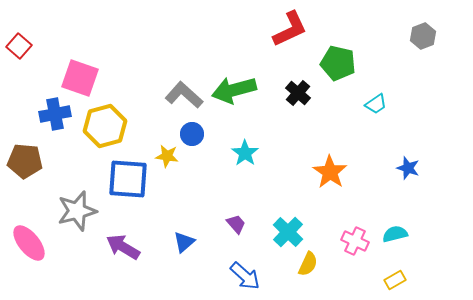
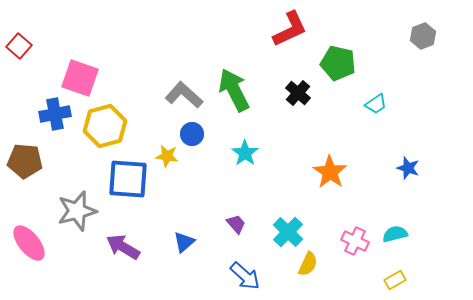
green arrow: rotated 78 degrees clockwise
